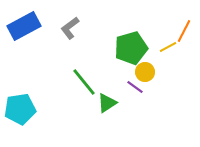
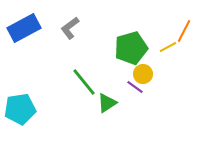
blue rectangle: moved 2 px down
yellow circle: moved 2 px left, 2 px down
